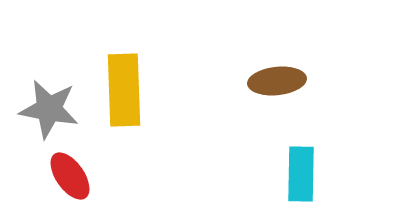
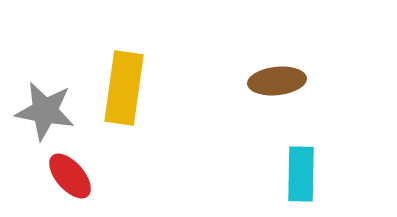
yellow rectangle: moved 2 px up; rotated 10 degrees clockwise
gray star: moved 4 px left, 2 px down
red ellipse: rotated 6 degrees counterclockwise
